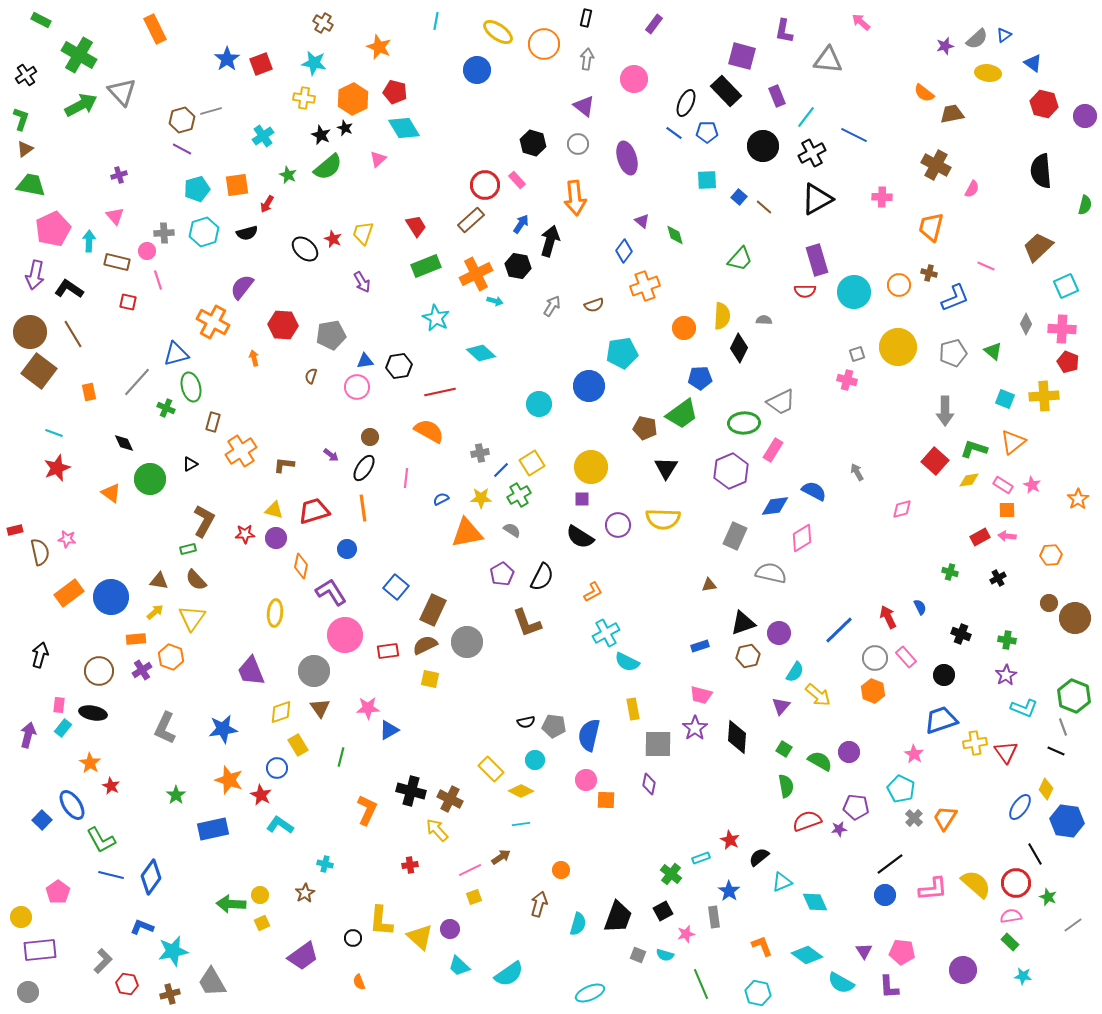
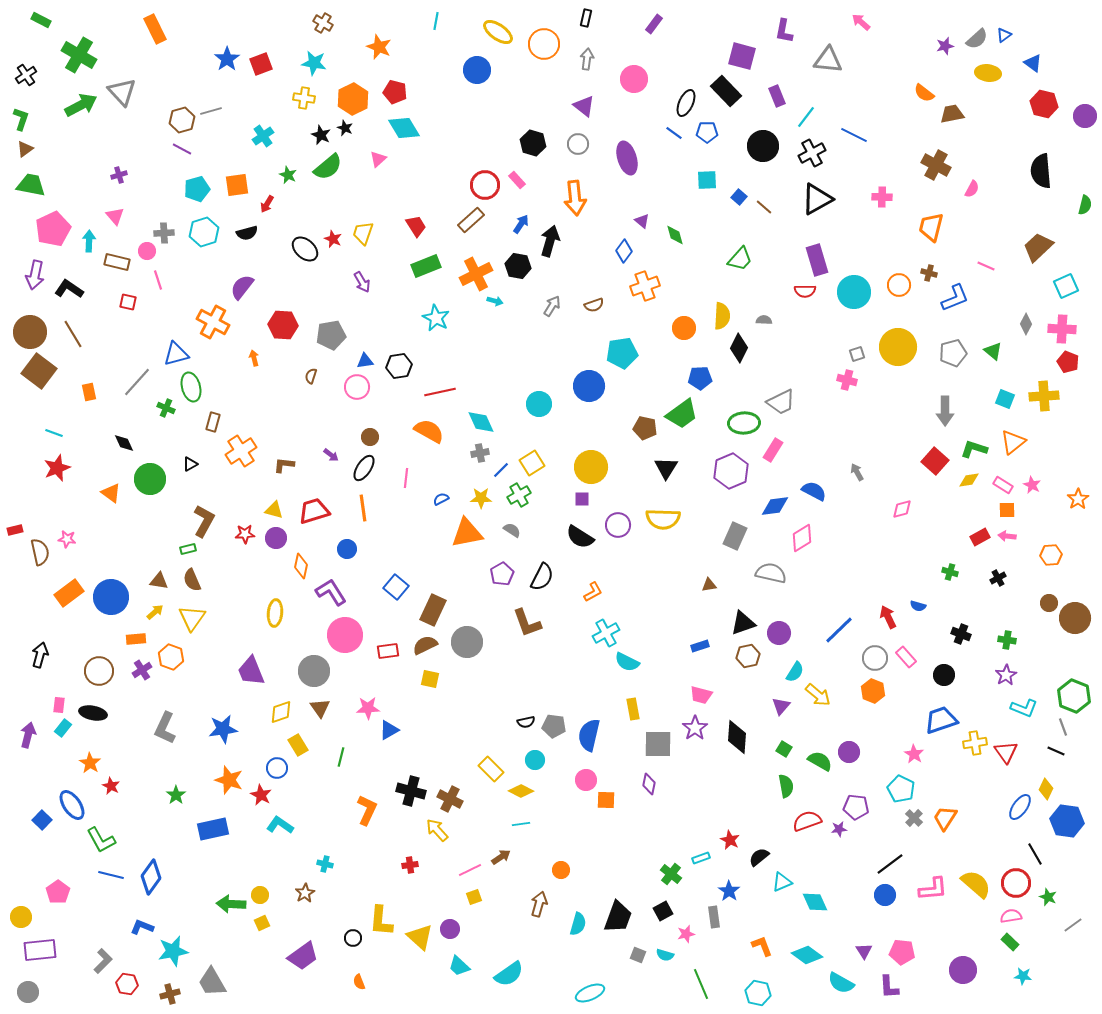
cyan diamond at (481, 353): moved 69 px down; rotated 24 degrees clockwise
brown semicircle at (196, 580): moved 4 px left; rotated 20 degrees clockwise
blue semicircle at (920, 607): moved 2 px left, 1 px up; rotated 133 degrees clockwise
